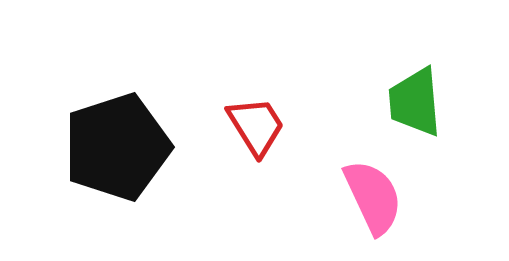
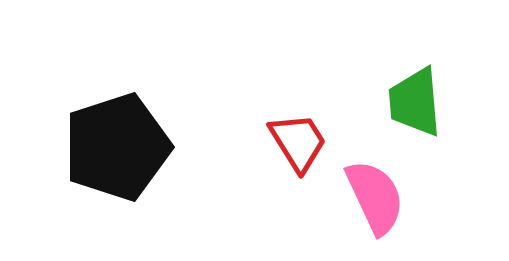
red trapezoid: moved 42 px right, 16 px down
pink semicircle: moved 2 px right
